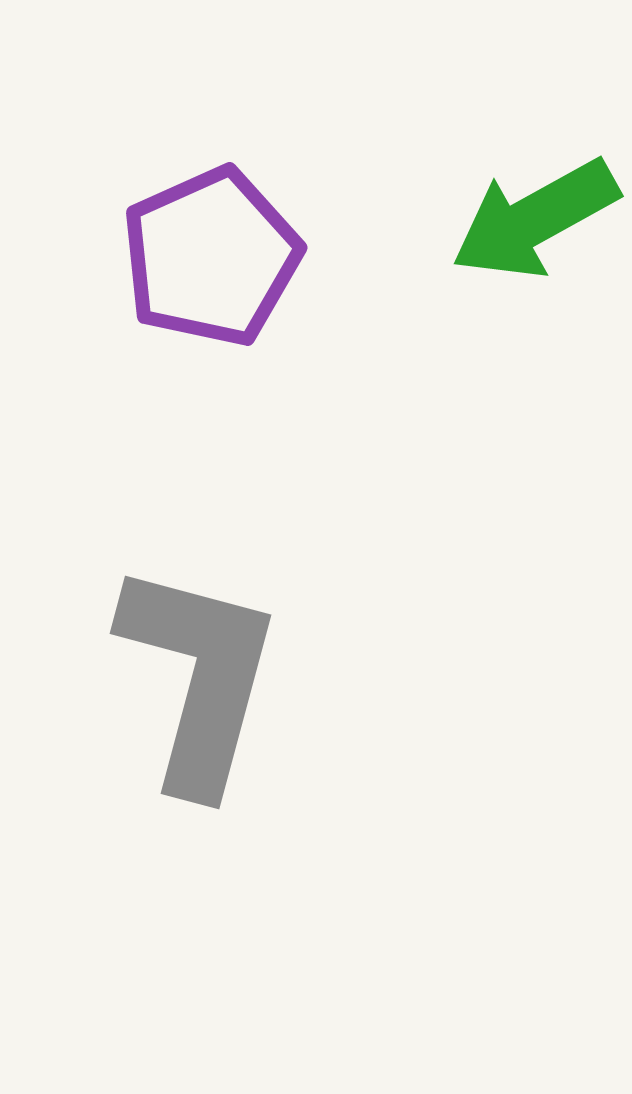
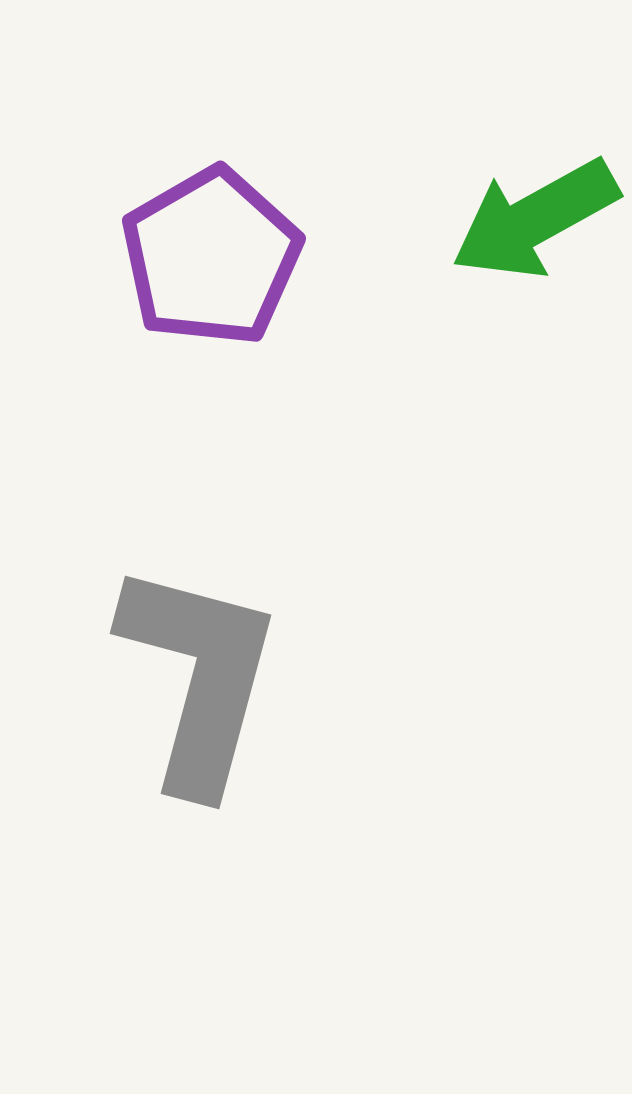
purple pentagon: rotated 6 degrees counterclockwise
